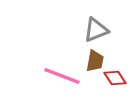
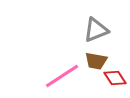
brown trapezoid: moved 1 px right; rotated 90 degrees clockwise
pink line: rotated 54 degrees counterclockwise
